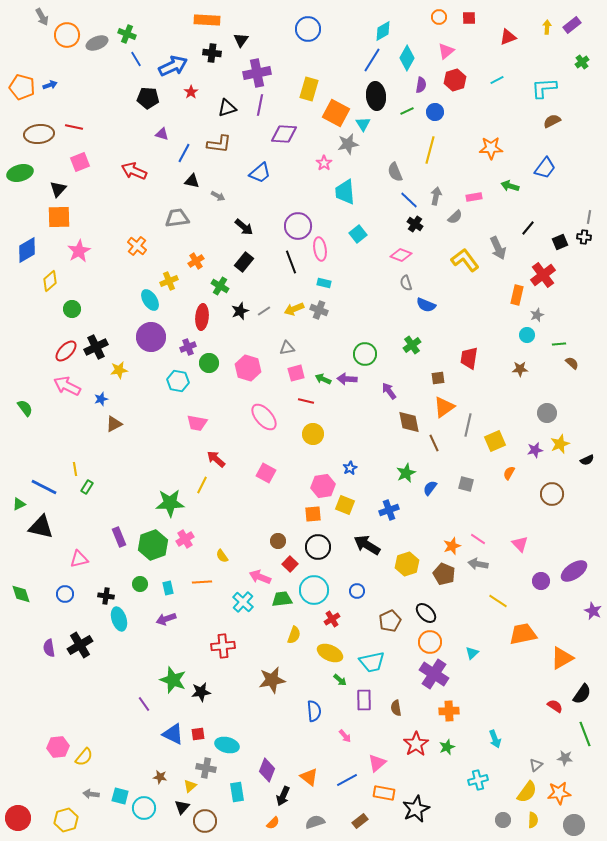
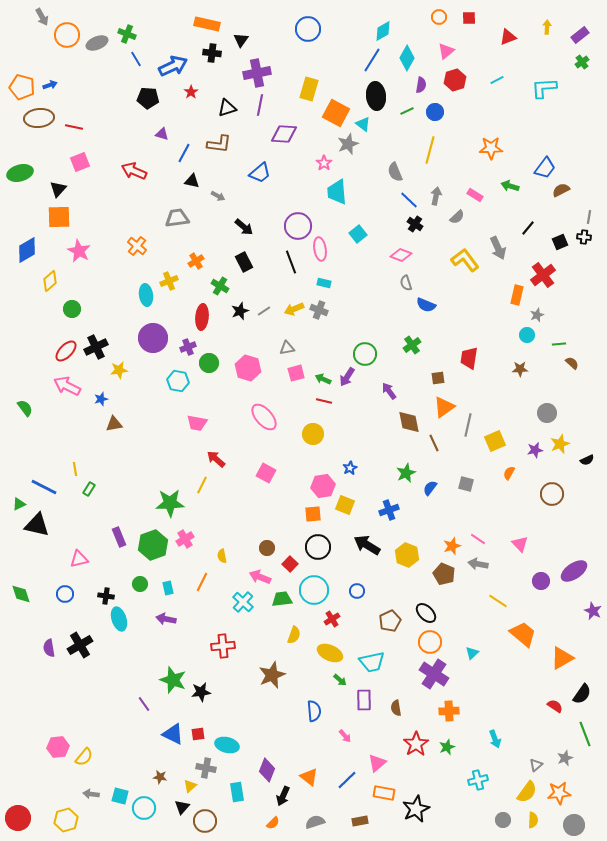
orange rectangle at (207, 20): moved 4 px down; rotated 10 degrees clockwise
purple rectangle at (572, 25): moved 8 px right, 10 px down
brown semicircle at (552, 121): moved 9 px right, 69 px down
cyan triangle at (363, 124): rotated 21 degrees counterclockwise
brown ellipse at (39, 134): moved 16 px up
gray star at (348, 144): rotated 10 degrees counterclockwise
cyan trapezoid at (345, 192): moved 8 px left
pink rectangle at (474, 197): moved 1 px right, 2 px up; rotated 42 degrees clockwise
gray semicircle at (455, 217): moved 2 px right
pink star at (79, 251): rotated 15 degrees counterclockwise
black rectangle at (244, 262): rotated 66 degrees counterclockwise
cyan ellipse at (150, 300): moved 4 px left, 5 px up; rotated 25 degrees clockwise
purple circle at (151, 337): moved 2 px right, 1 px down
purple arrow at (347, 379): moved 2 px up; rotated 60 degrees counterclockwise
red line at (306, 401): moved 18 px right
brown triangle at (114, 424): rotated 18 degrees clockwise
green rectangle at (87, 487): moved 2 px right, 2 px down
black triangle at (41, 527): moved 4 px left, 2 px up
brown circle at (278, 541): moved 11 px left, 7 px down
yellow semicircle at (222, 556): rotated 24 degrees clockwise
yellow hexagon at (407, 564): moved 9 px up; rotated 20 degrees counterclockwise
orange line at (202, 582): rotated 60 degrees counterclockwise
purple arrow at (166, 619): rotated 30 degrees clockwise
orange trapezoid at (523, 634): rotated 52 degrees clockwise
brown star at (272, 680): moved 5 px up; rotated 12 degrees counterclockwise
gray star at (565, 758): rotated 28 degrees counterclockwise
blue line at (347, 780): rotated 15 degrees counterclockwise
brown rectangle at (360, 821): rotated 28 degrees clockwise
